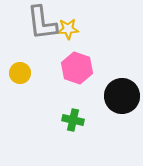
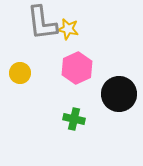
yellow star: rotated 15 degrees clockwise
pink hexagon: rotated 16 degrees clockwise
black circle: moved 3 px left, 2 px up
green cross: moved 1 px right, 1 px up
